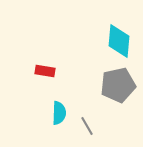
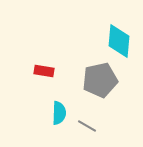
red rectangle: moved 1 px left
gray pentagon: moved 18 px left, 5 px up
gray line: rotated 30 degrees counterclockwise
